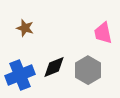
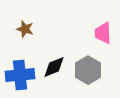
brown star: moved 1 px down
pink trapezoid: rotated 10 degrees clockwise
blue cross: rotated 16 degrees clockwise
